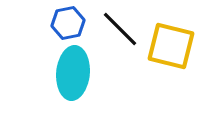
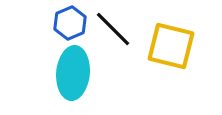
blue hexagon: moved 2 px right; rotated 12 degrees counterclockwise
black line: moved 7 px left
